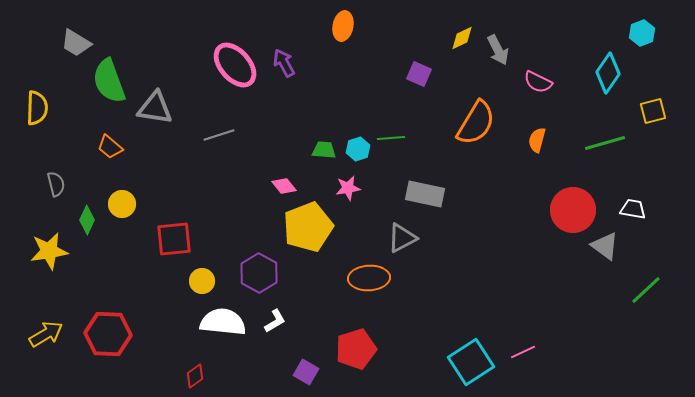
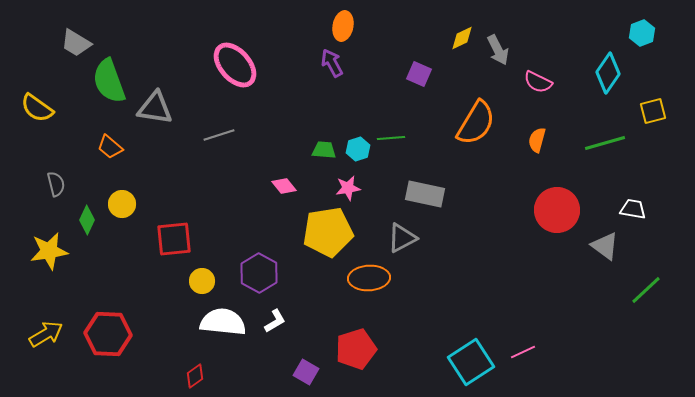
purple arrow at (284, 63): moved 48 px right
yellow semicircle at (37, 108): rotated 124 degrees clockwise
red circle at (573, 210): moved 16 px left
yellow pentagon at (308, 227): moved 20 px right, 5 px down; rotated 12 degrees clockwise
